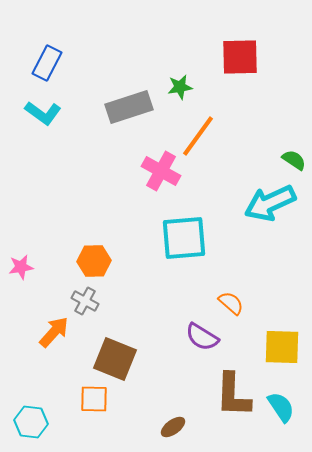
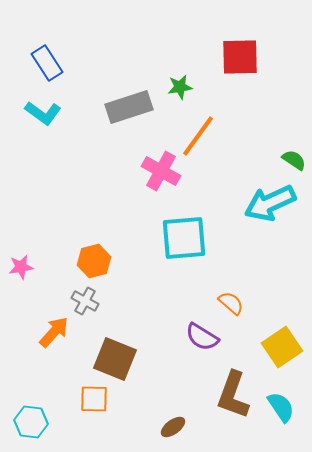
blue rectangle: rotated 60 degrees counterclockwise
orange hexagon: rotated 12 degrees counterclockwise
yellow square: rotated 36 degrees counterclockwise
brown L-shape: rotated 18 degrees clockwise
